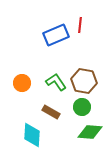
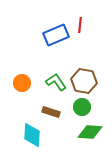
brown rectangle: rotated 12 degrees counterclockwise
